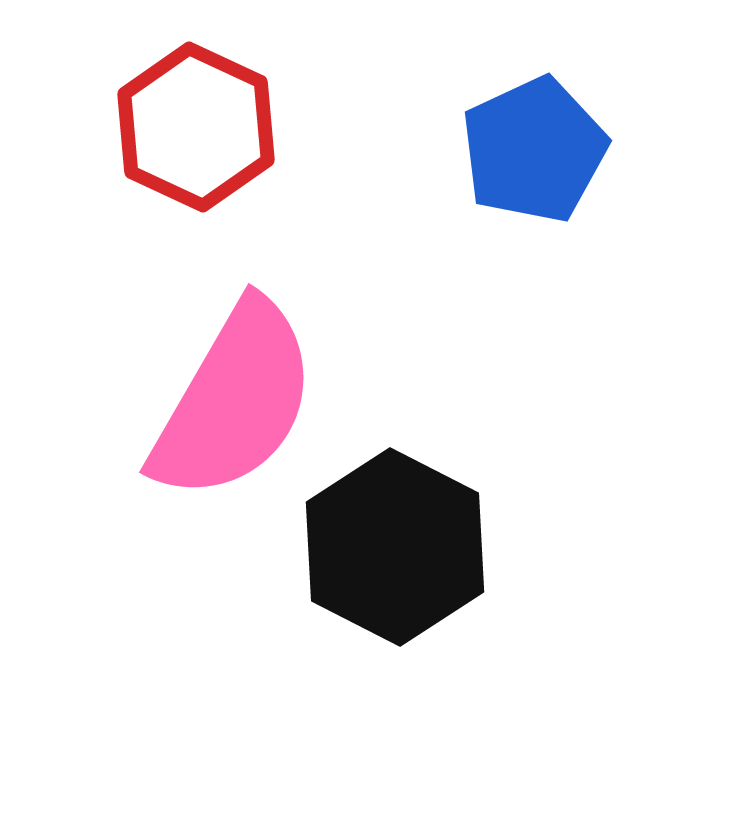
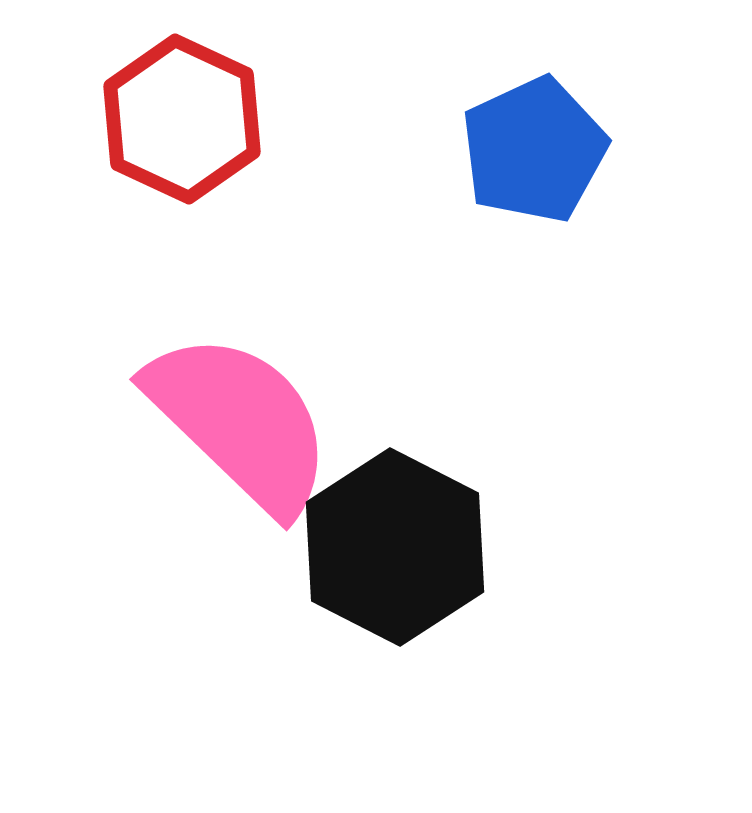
red hexagon: moved 14 px left, 8 px up
pink semicircle: moved 6 px right, 21 px down; rotated 76 degrees counterclockwise
